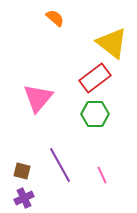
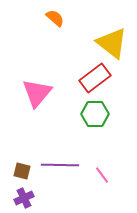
pink triangle: moved 1 px left, 5 px up
purple line: rotated 60 degrees counterclockwise
pink line: rotated 12 degrees counterclockwise
